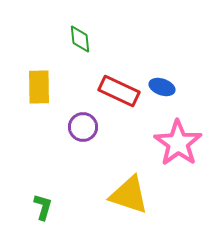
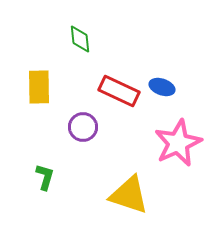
pink star: rotated 12 degrees clockwise
green L-shape: moved 2 px right, 30 px up
